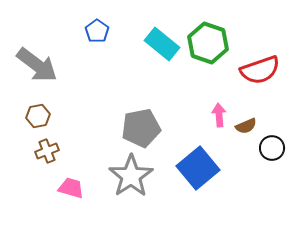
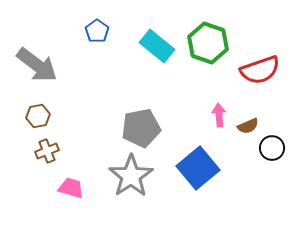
cyan rectangle: moved 5 px left, 2 px down
brown semicircle: moved 2 px right
